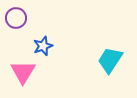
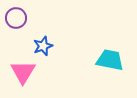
cyan trapezoid: rotated 68 degrees clockwise
